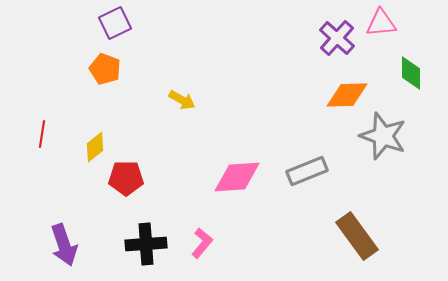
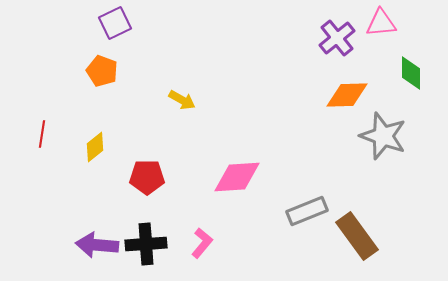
purple cross: rotated 9 degrees clockwise
orange pentagon: moved 3 px left, 2 px down
gray rectangle: moved 40 px down
red pentagon: moved 21 px right, 1 px up
purple arrow: moved 33 px right; rotated 114 degrees clockwise
